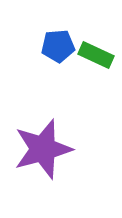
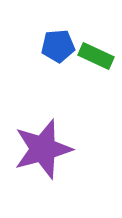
green rectangle: moved 1 px down
